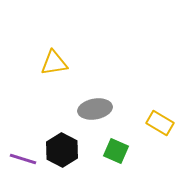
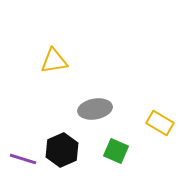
yellow triangle: moved 2 px up
black hexagon: rotated 8 degrees clockwise
